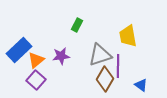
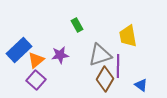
green rectangle: rotated 56 degrees counterclockwise
purple star: moved 1 px left, 1 px up
